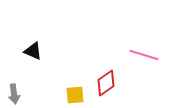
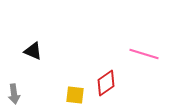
pink line: moved 1 px up
yellow square: rotated 12 degrees clockwise
